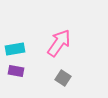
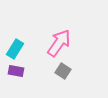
cyan rectangle: rotated 48 degrees counterclockwise
gray square: moved 7 px up
